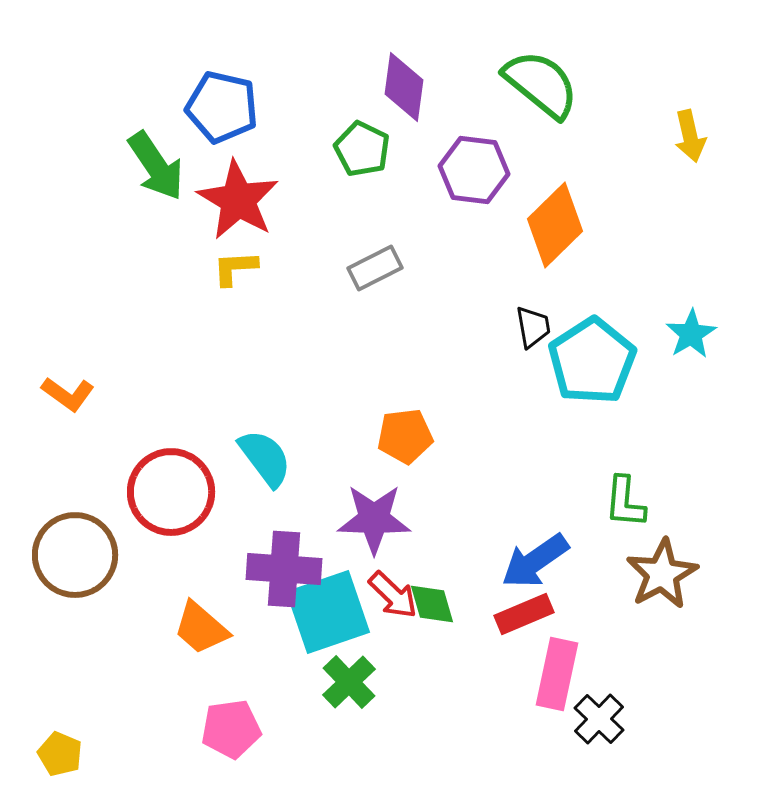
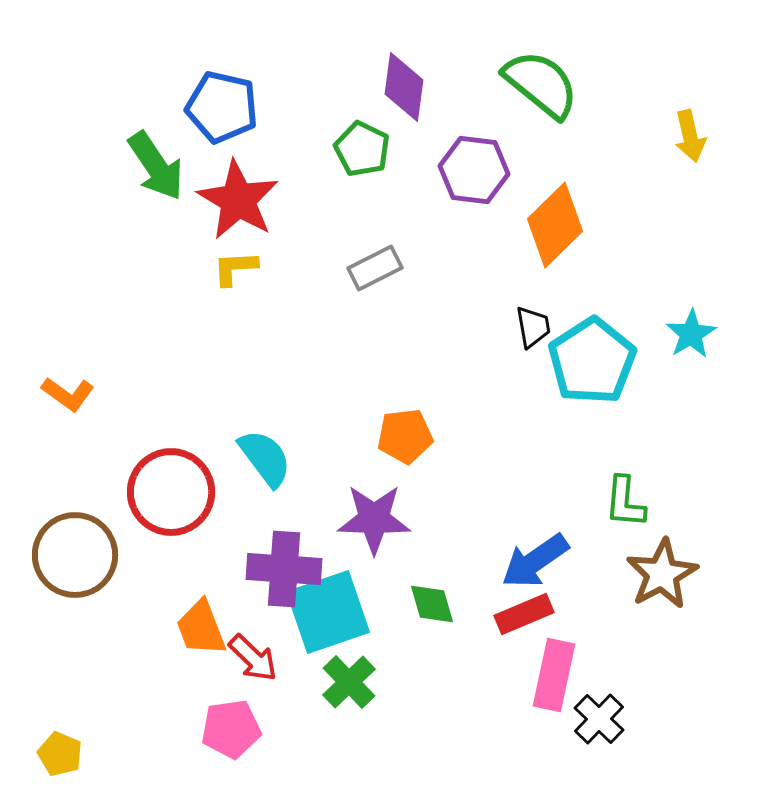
red arrow: moved 140 px left, 63 px down
orange trapezoid: rotated 28 degrees clockwise
pink rectangle: moved 3 px left, 1 px down
